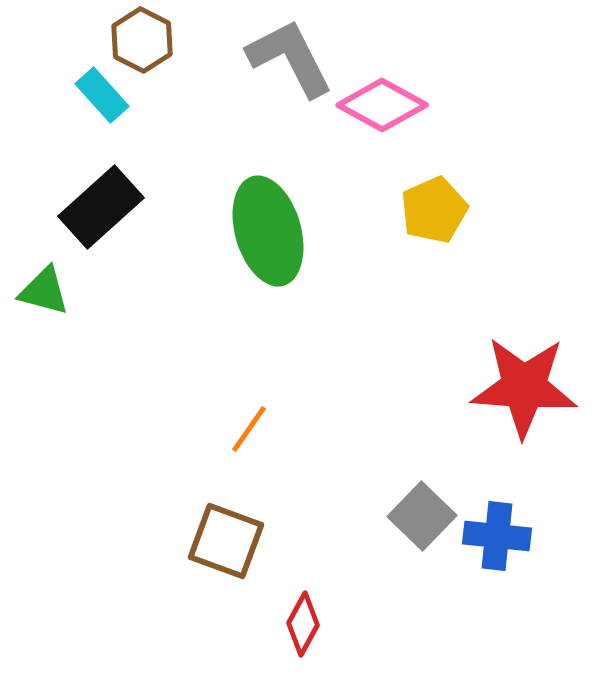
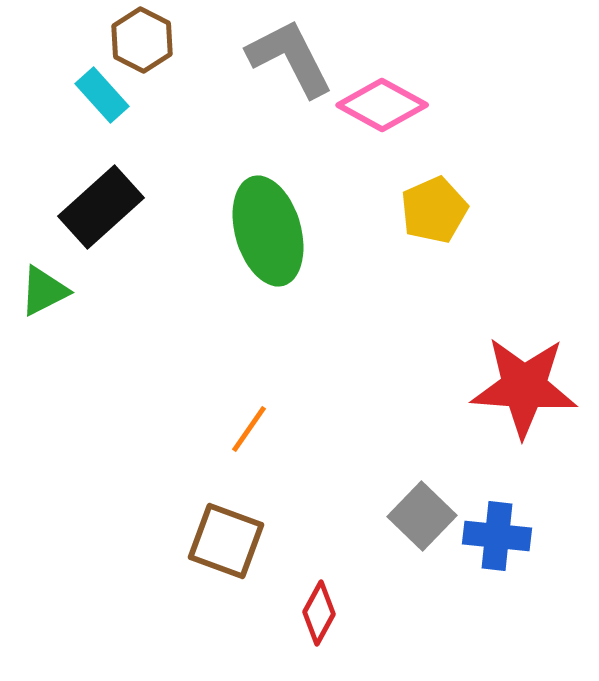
green triangle: rotated 42 degrees counterclockwise
red diamond: moved 16 px right, 11 px up
